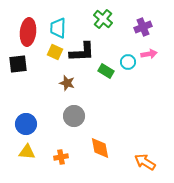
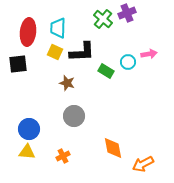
purple cross: moved 16 px left, 14 px up
blue circle: moved 3 px right, 5 px down
orange diamond: moved 13 px right
orange cross: moved 2 px right, 1 px up; rotated 16 degrees counterclockwise
orange arrow: moved 2 px left, 2 px down; rotated 60 degrees counterclockwise
